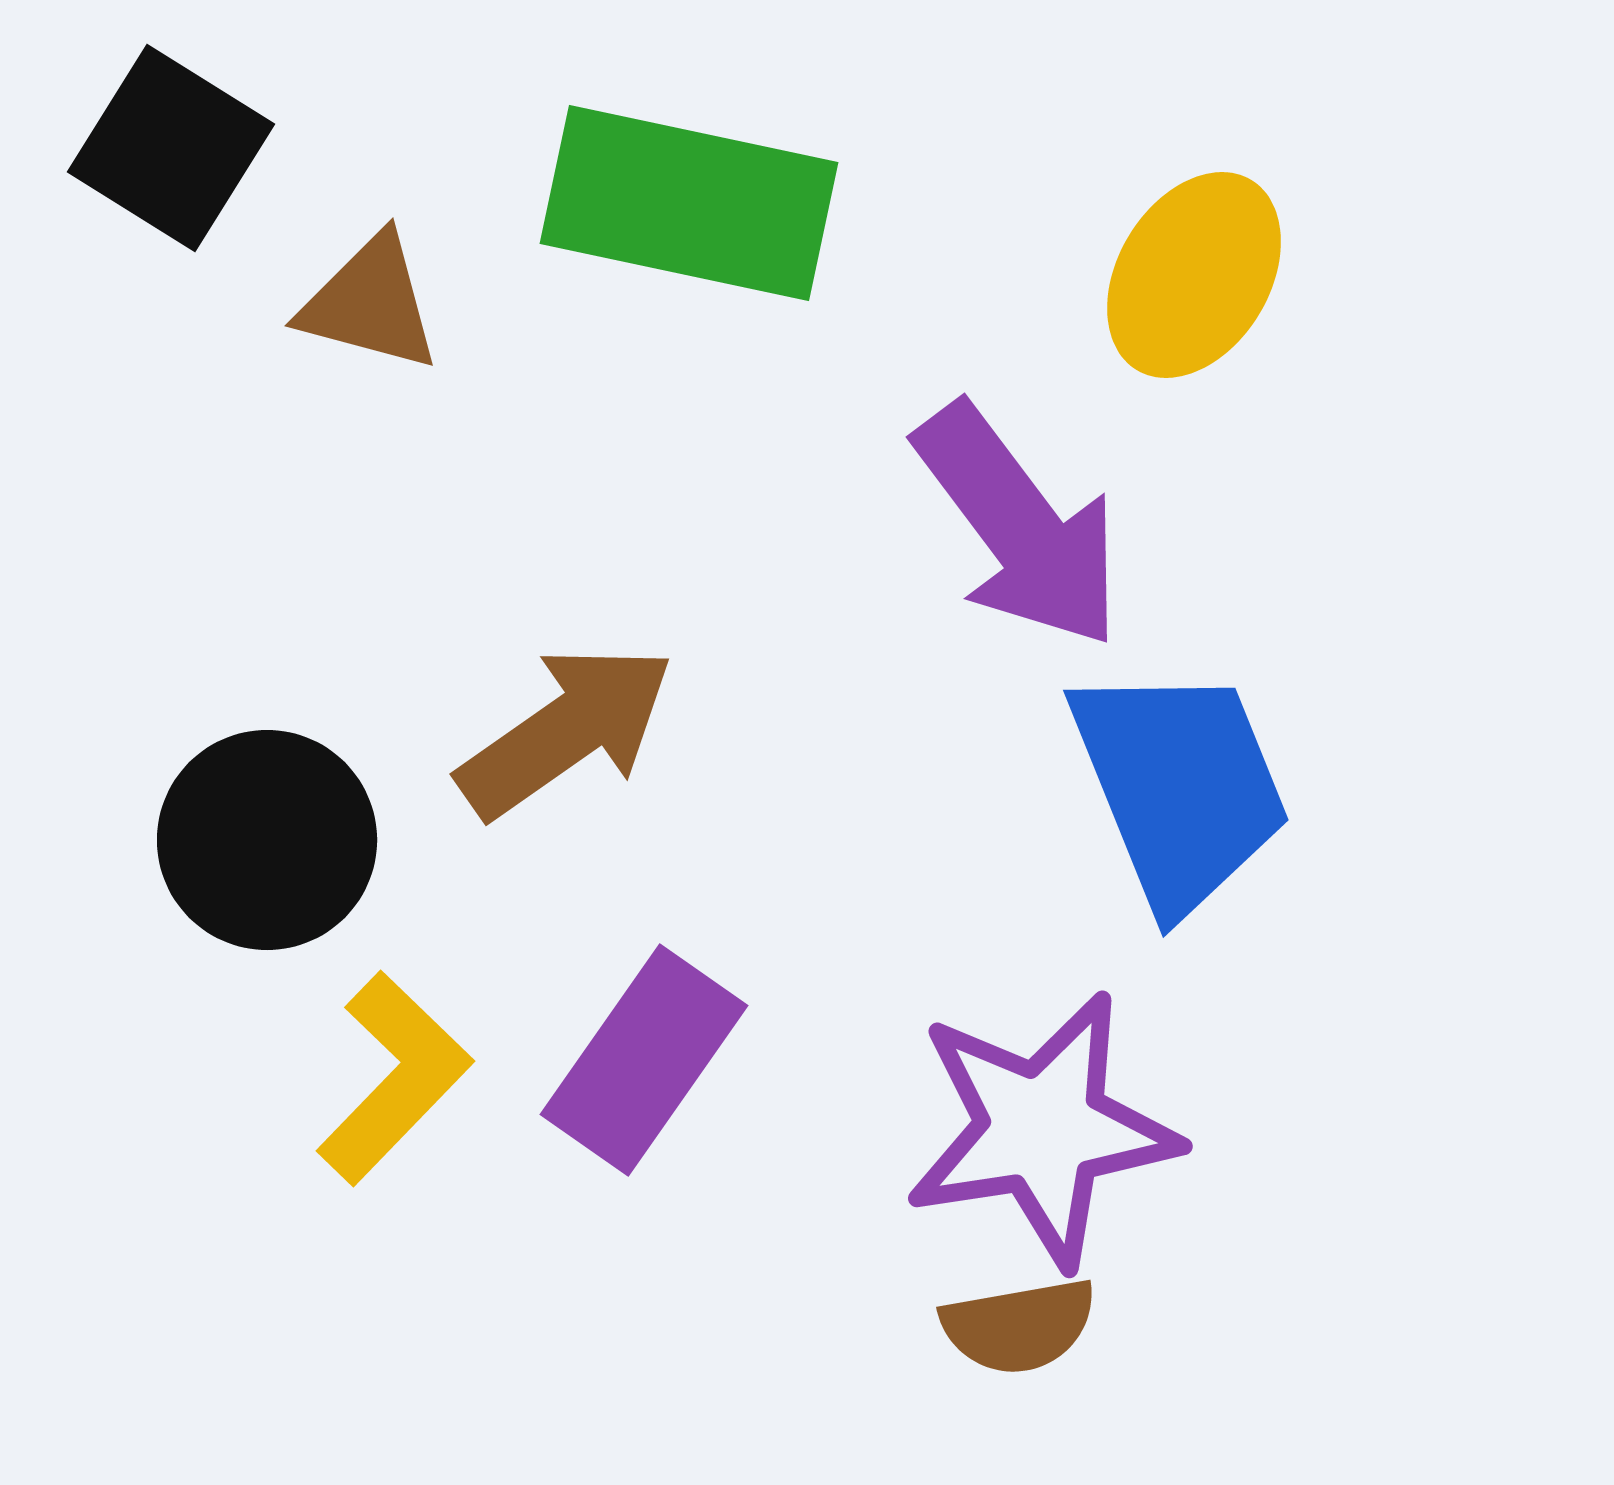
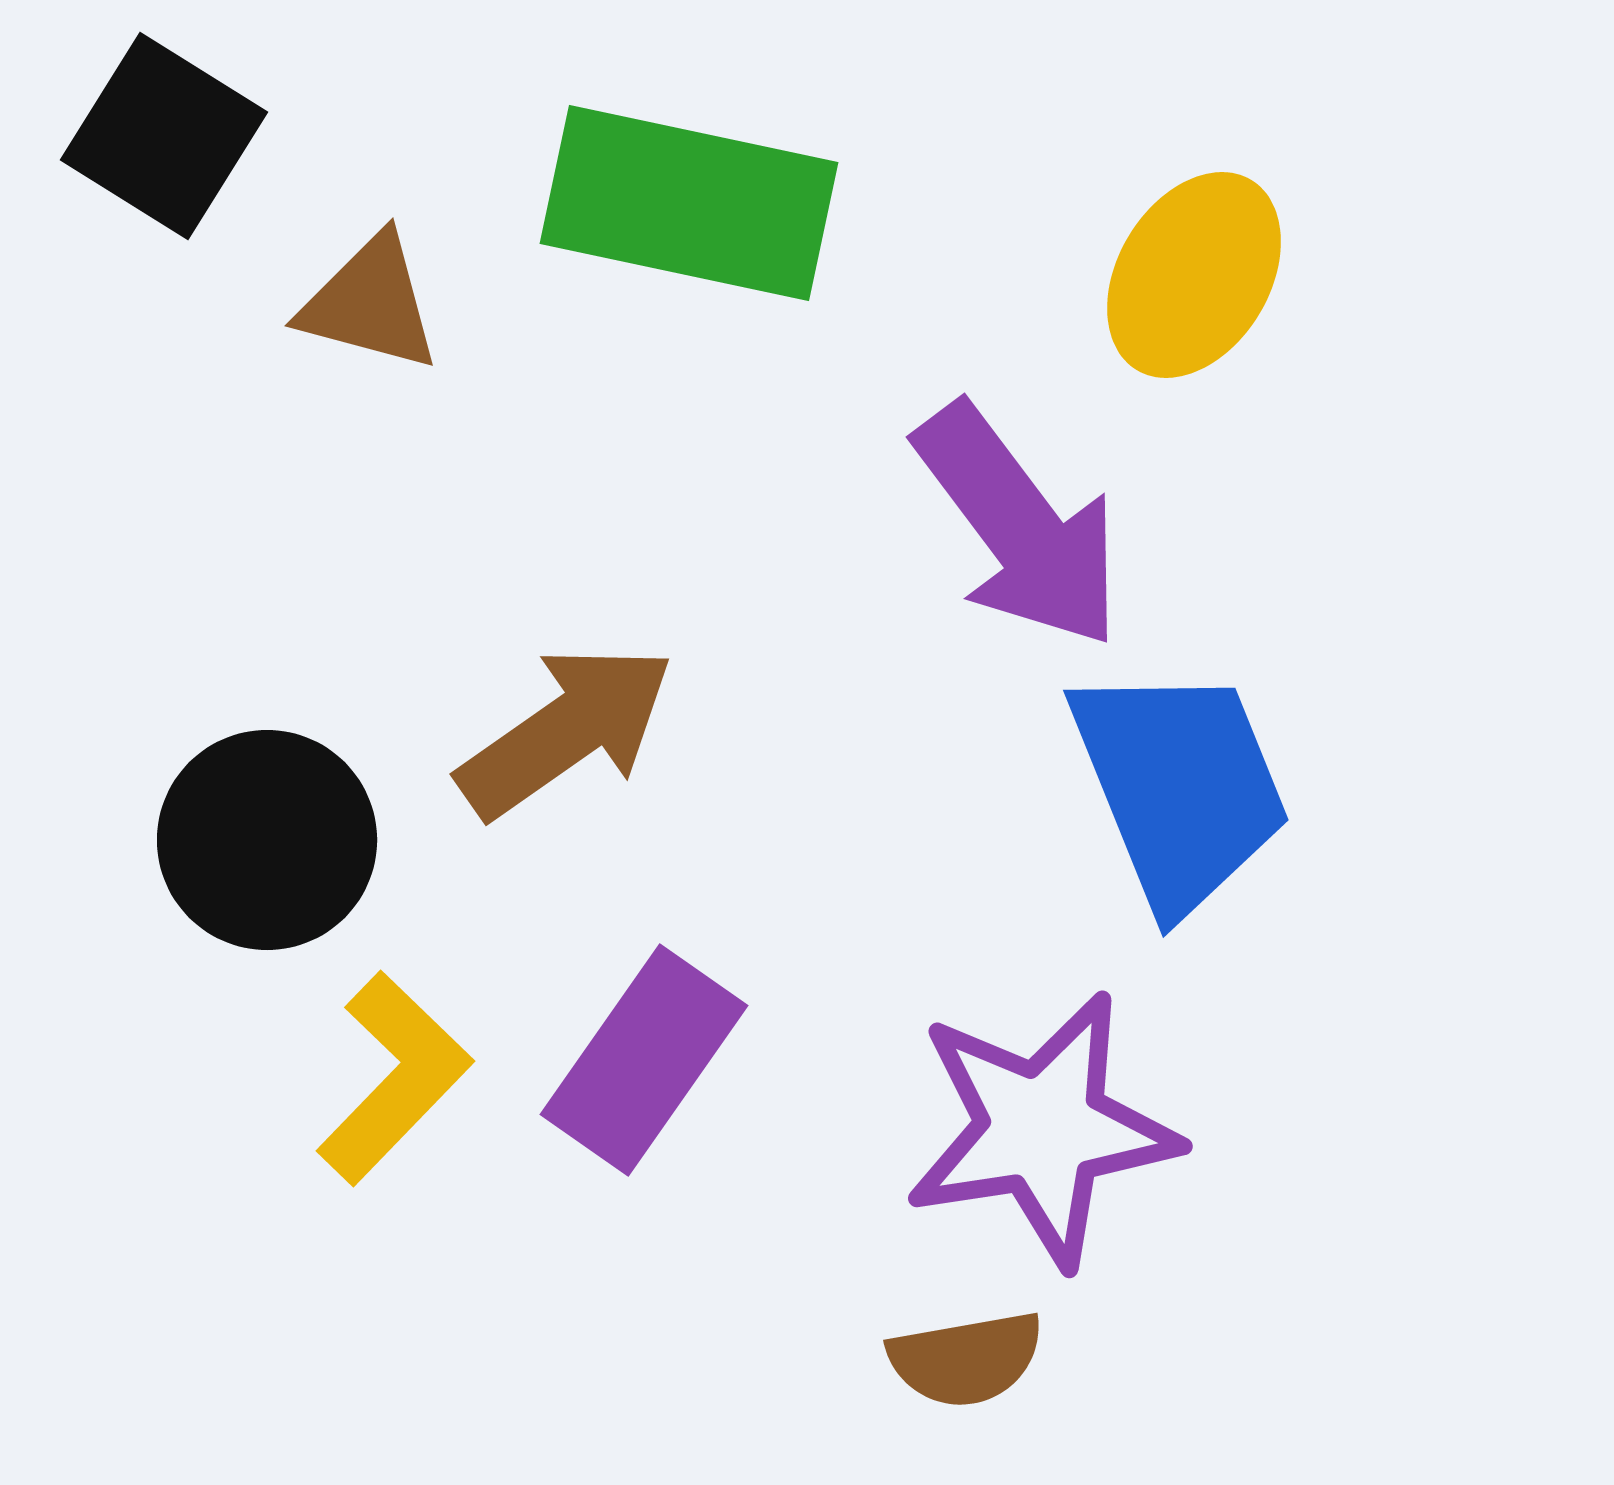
black square: moved 7 px left, 12 px up
brown semicircle: moved 53 px left, 33 px down
